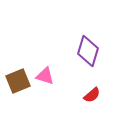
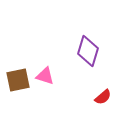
brown square: moved 1 px up; rotated 10 degrees clockwise
red semicircle: moved 11 px right, 2 px down
